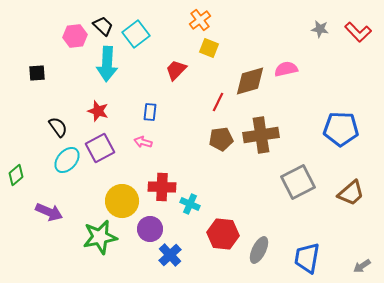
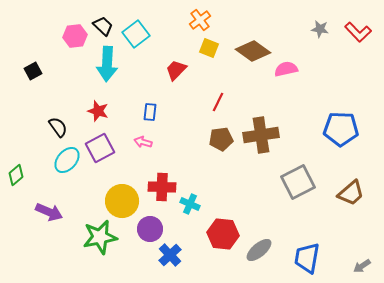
black square: moved 4 px left, 2 px up; rotated 24 degrees counterclockwise
brown diamond: moved 3 px right, 30 px up; rotated 52 degrees clockwise
gray ellipse: rotated 24 degrees clockwise
